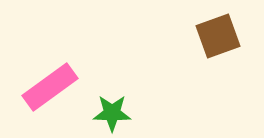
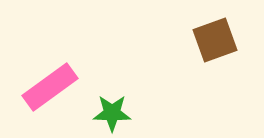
brown square: moved 3 px left, 4 px down
